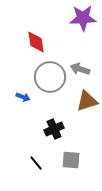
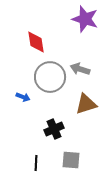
purple star: moved 2 px right, 1 px down; rotated 20 degrees clockwise
brown triangle: moved 1 px left, 3 px down
black line: rotated 42 degrees clockwise
